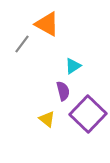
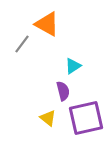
purple square: moved 2 px left, 4 px down; rotated 33 degrees clockwise
yellow triangle: moved 1 px right, 1 px up
